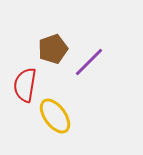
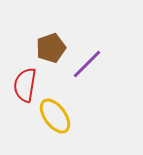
brown pentagon: moved 2 px left, 1 px up
purple line: moved 2 px left, 2 px down
